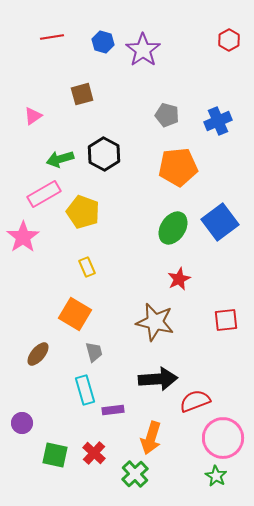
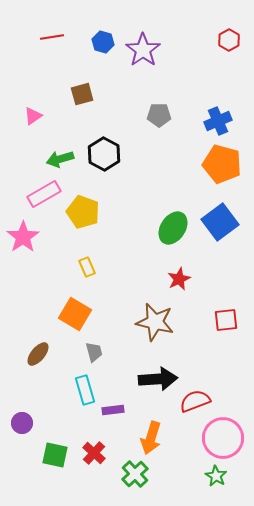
gray pentagon: moved 8 px left; rotated 15 degrees counterclockwise
orange pentagon: moved 44 px right, 3 px up; rotated 21 degrees clockwise
